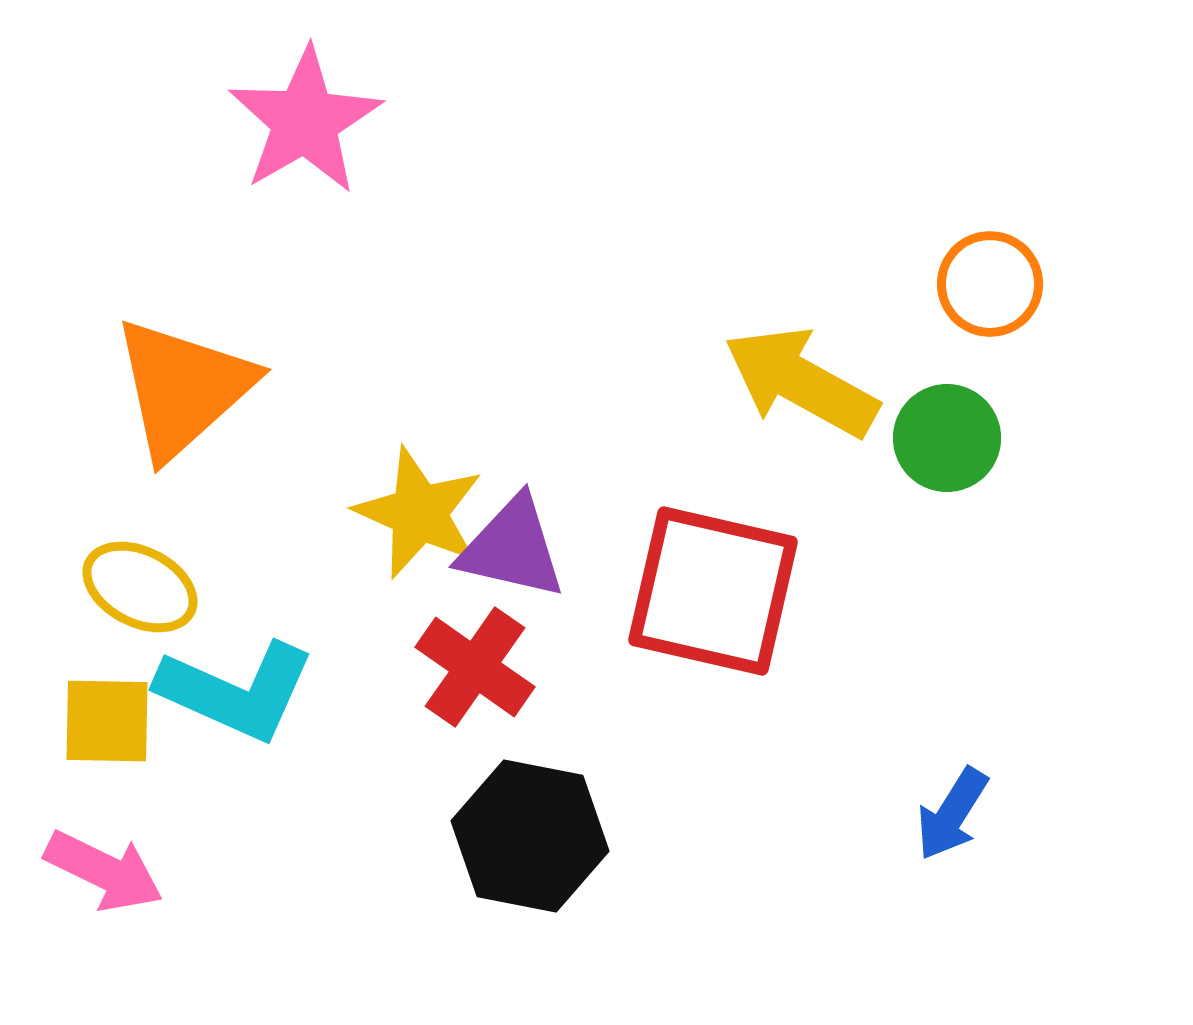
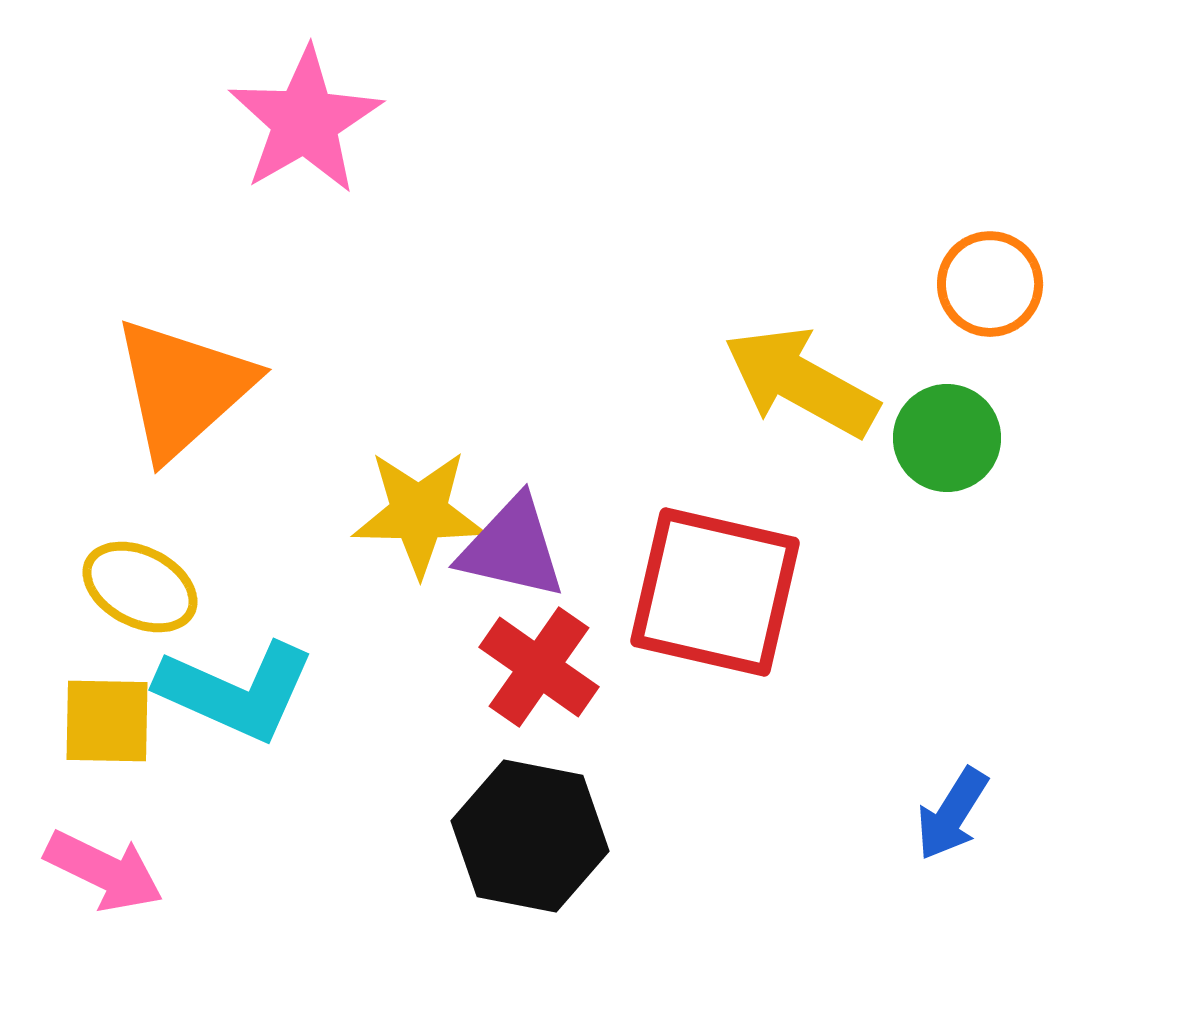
yellow star: rotated 23 degrees counterclockwise
red square: moved 2 px right, 1 px down
red cross: moved 64 px right
